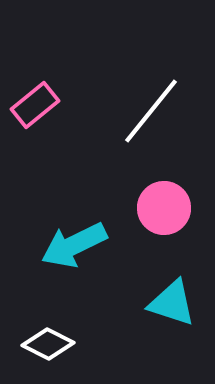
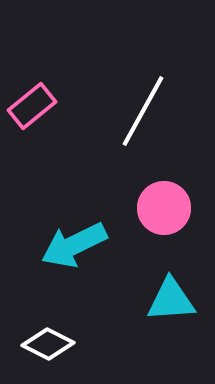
pink rectangle: moved 3 px left, 1 px down
white line: moved 8 px left; rotated 10 degrees counterclockwise
cyan triangle: moved 1 px left, 3 px up; rotated 22 degrees counterclockwise
